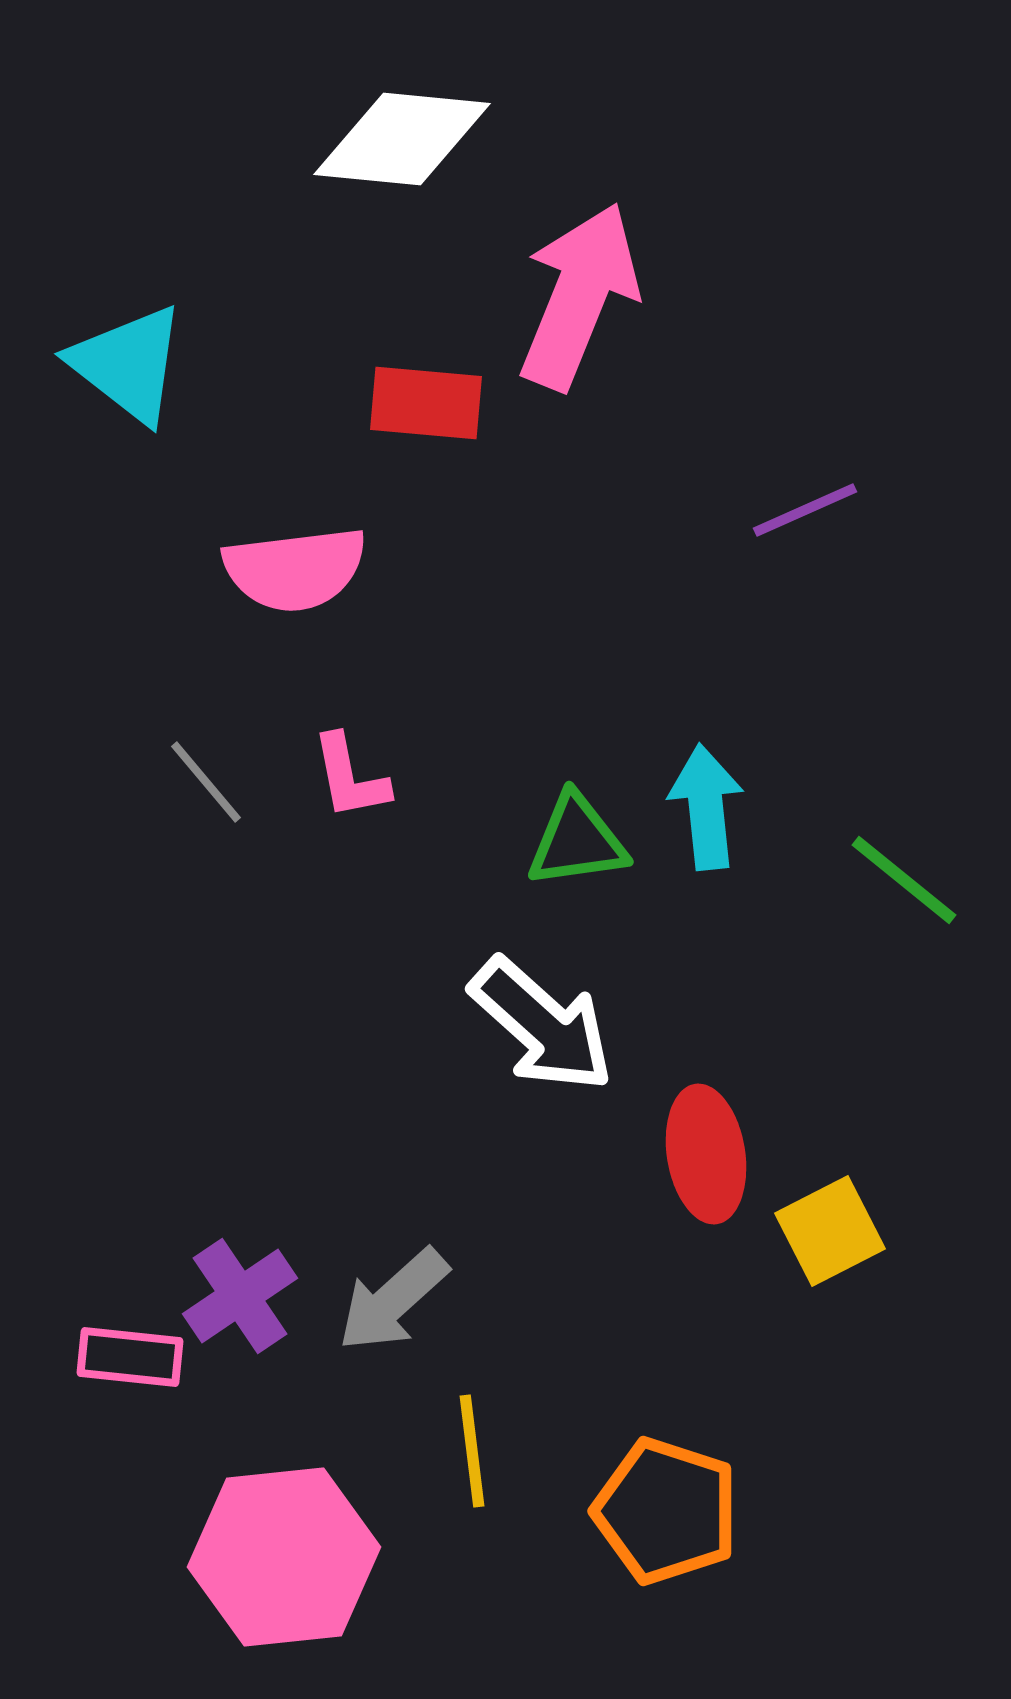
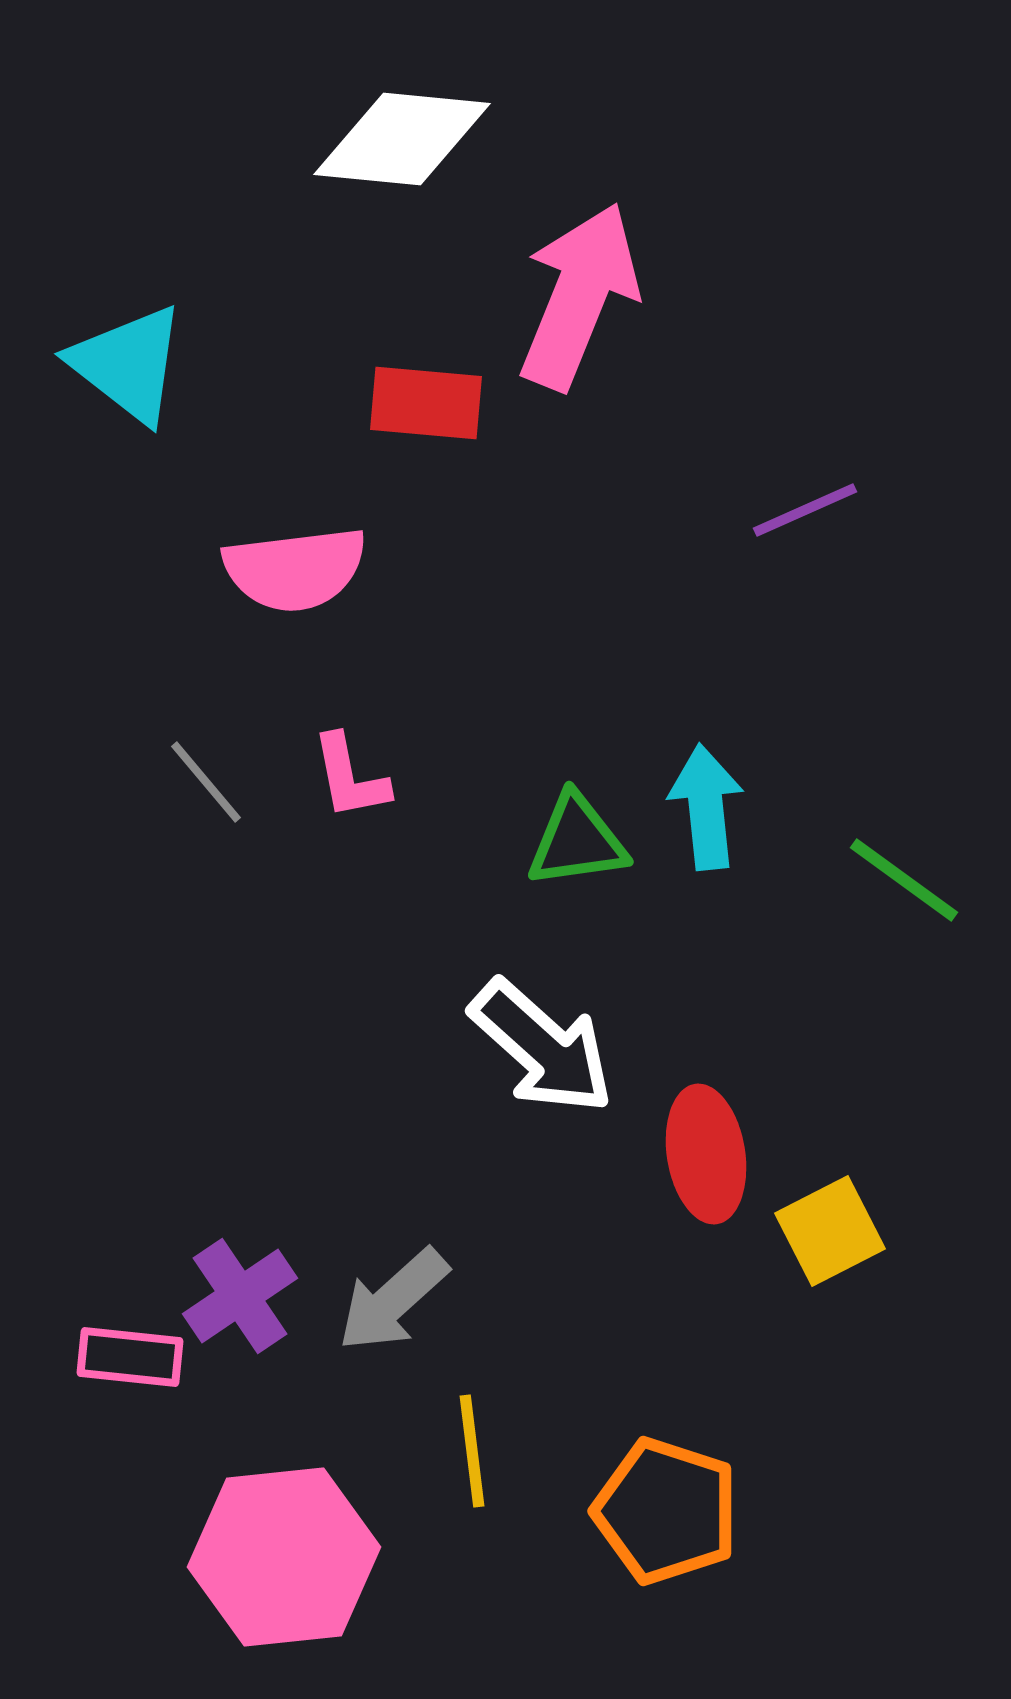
green line: rotated 3 degrees counterclockwise
white arrow: moved 22 px down
